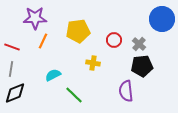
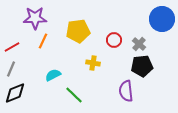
red line: rotated 49 degrees counterclockwise
gray line: rotated 14 degrees clockwise
